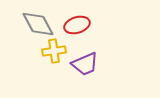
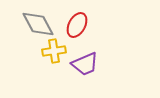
red ellipse: rotated 45 degrees counterclockwise
